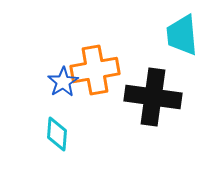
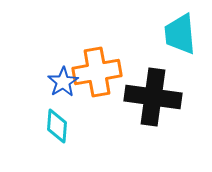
cyan trapezoid: moved 2 px left, 1 px up
orange cross: moved 2 px right, 2 px down
cyan diamond: moved 8 px up
